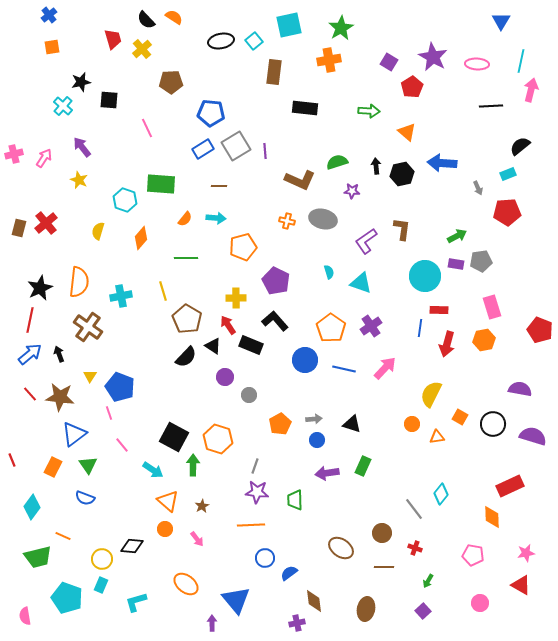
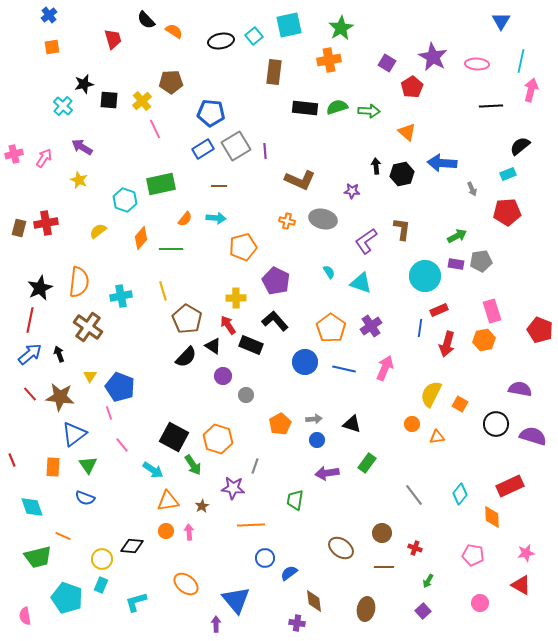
orange semicircle at (174, 17): moved 14 px down
cyan square at (254, 41): moved 5 px up
yellow cross at (142, 49): moved 52 px down
purple square at (389, 62): moved 2 px left, 1 px down
black star at (81, 82): moved 3 px right, 2 px down
pink line at (147, 128): moved 8 px right, 1 px down
purple arrow at (82, 147): rotated 20 degrees counterclockwise
green semicircle at (337, 162): moved 55 px up
green rectangle at (161, 184): rotated 16 degrees counterclockwise
gray arrow at (478, 188): moved 6 px left, 1 px down
red cross at (46, 223): rotated 30 degrees clockwise
yellow semicircle at (98, 231): rotated 36 degrees clockwise
green line at (186, 258): moved 15 px left, 9 px up
cyan semicircle at (329, 272): rotated 16 degrees counterclockwise
pink rectangle at (492, 307): moved 4 px down
red rectangle at (439, 310): rotated 24 degrees counterclockwise
blue circle at (305, 360): moved 2 px down
pink arrow at (385, 368): rotated 20 degrees counterclockwise
purple circle at (225, 377): moved 2 px left, 1 px up
gray circle at (249, 395): moved 3 px left
orange square at (460, 417): moved 13 px up
black circle at (493, 424): moved 3 px right
green arrow at (193, 465): rotated 145 degrees clockwise
green rectangle at (363, 466): moved 4 px right, 3 px up; rotated 12 degrees clockwise
orange rectangle at (53, 467): rotated 24 degrees counterclockwise
purple star at (257, 492): moved 24 px left, 4 px up
cyan diamond at (441, 494): moved 19 px right
green trapezoid at (295, 500): rotated 10 degrees clockwise
orange triangle at (168, 501): rotated 50 degrees counterclockwise
cyan diamond at (32, 507): rotated 55 degrees counterclockwise
gray line at (414, 509): moved 14 px up
orange circle at (165, 529): moved 1 px right, 2 px down
pink arrow at (197, 539): moved 8 px left, 7 px up; rotated 147 degrees counterclockwise
purple arrow at (212, 623): moved 4 px right, 1 px down
purple cross at (297, 623): rotated 21 degrees clockwise
